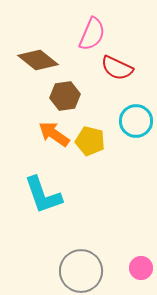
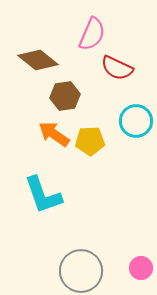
yellow pentagon: rotated 16 degrees counterclockwise
